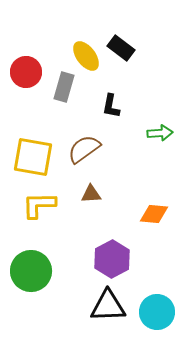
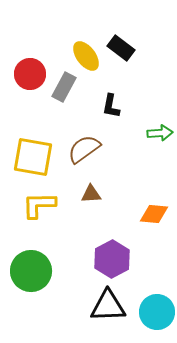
red circle: moved 4 px right, 2 px down
gray rectangle: rotated 12 degrees clockwise
